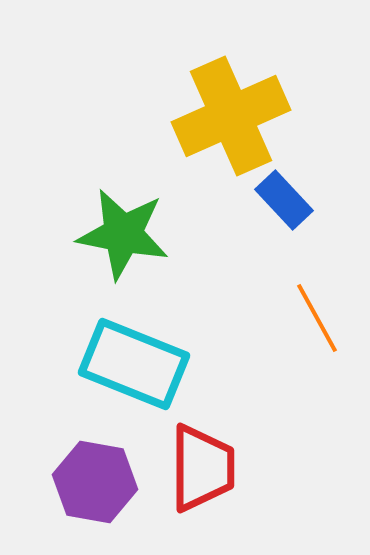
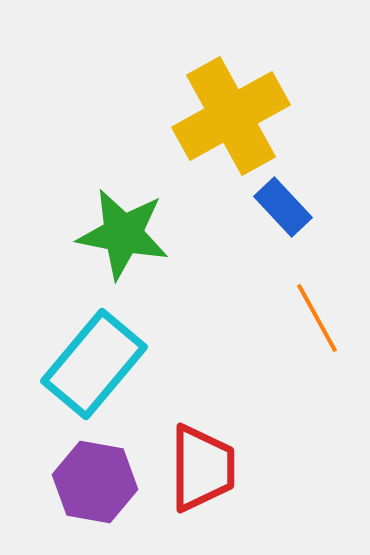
yellow cross: rotated 5 degrees counterclockwise
blue rectangle: moved 1 px left, 7 px down
cyan rectangle: moved 40 px left; rotated 72 degrees counterclockwise
